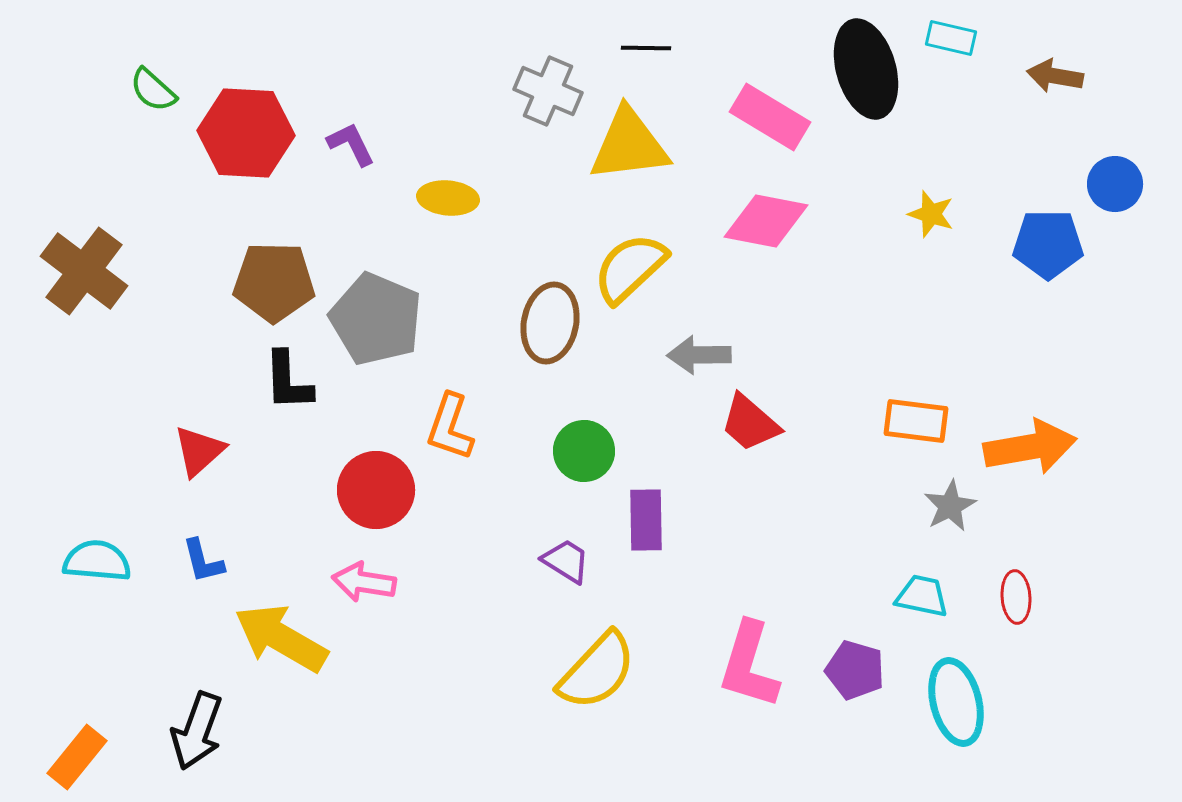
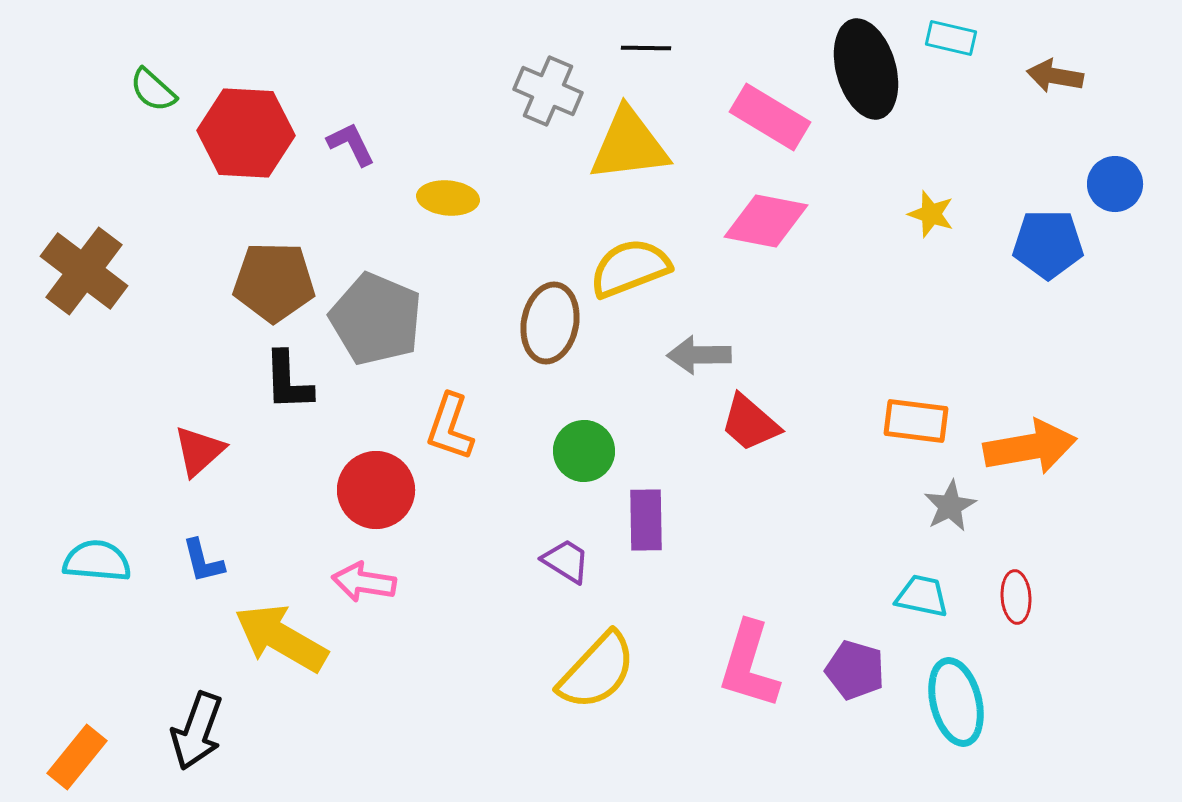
yellow semicircle at (630, 268): rotated 22 degrees clockwise
